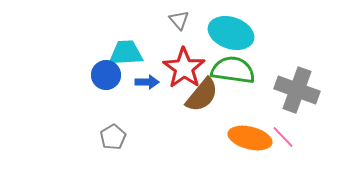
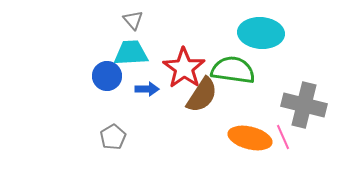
gray triangle: moved 46 px left
cyan ellipse: moved 30 px right; rotated 15 degrees counterclockwise
cyan trapezoid: moved 5 px right
blue circle: moved 1 px right, 1 px down
blue arrow: moved 7 px down
gray cross: moved 7 px right, 15 px down; rotated 6 degrees counterclockwise
brown semicircle: rotated 6 degrees counterclockwise
pink line: rotated 20 degrees clockwise
